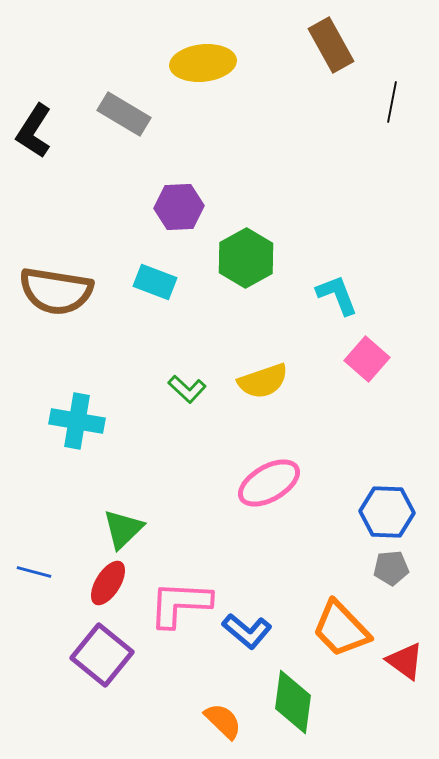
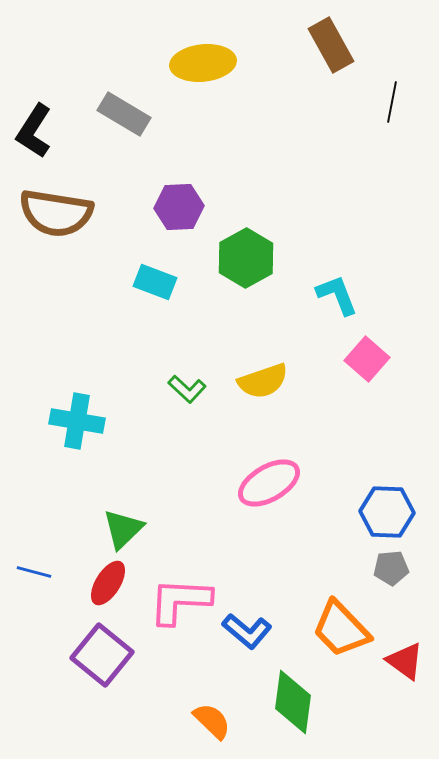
brown semicircle: moved 78 px up
pink L-shape: moved 3 px up
orange semicircle: moved 11 px left
